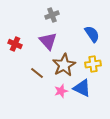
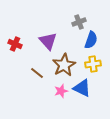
gray cross: moved 27 px right, 7 px down
blue semicircle: moved 1 px left, 6 px down; rotated 54 degrees clockwise
